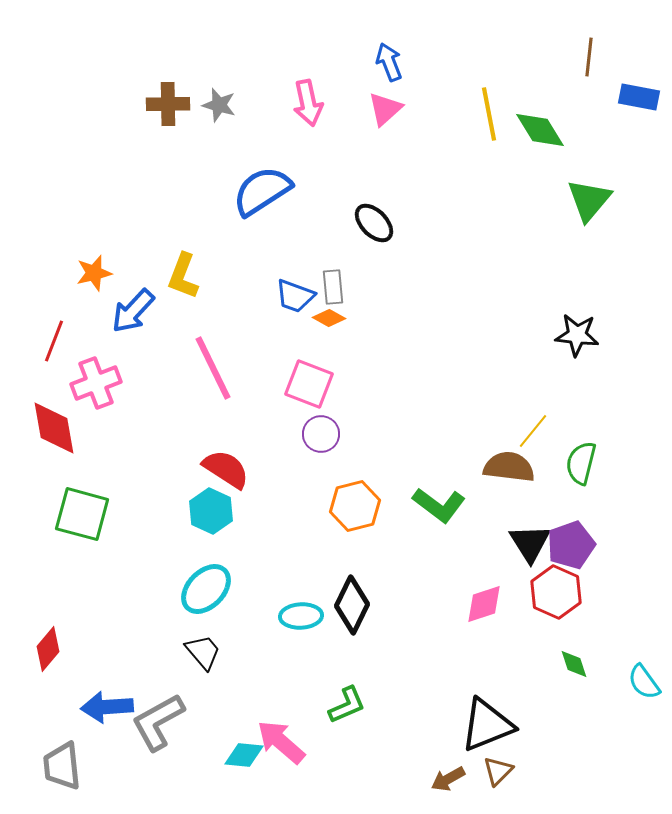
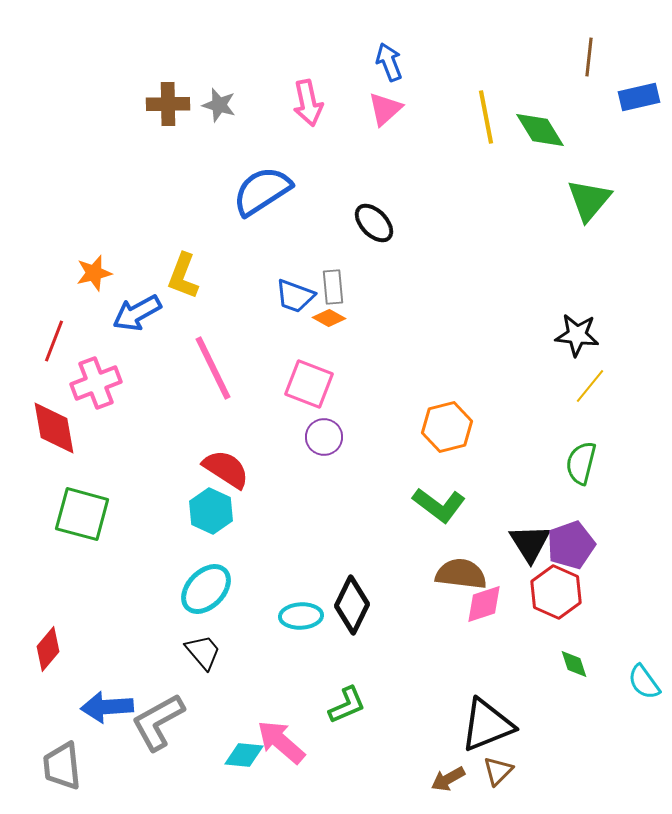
blue rectangle at (639, 97): rotated 24 degrees counterclockwise
yellow line at (489, 114): moved 3 px left, 3 px down
blue arrow at (133, 311): moved 4 px right, 2 px down; rotated 18 degrees clockwise
yellow line at (533, 431): moved 57 px right, 45 px up
purple circle at (321, 434): moved 3 px right, 3 px down
brown semicircle at (509, 467): moved 48 px left, 107 px down
orange hexagon at (355, 506): moved 92 px right, 79 px up
